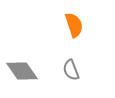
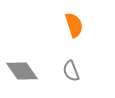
gray semicircle: moved 1 px down
